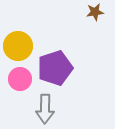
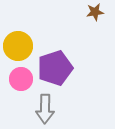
pink circle: moved 1 px right
